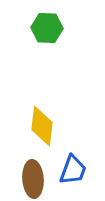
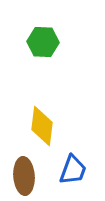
green hexagon: moved 4 px left, 14 px down
brown ellipse: moved 9 px left, 3 px up
